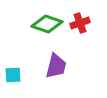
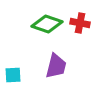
red cross: rotated 30 degrees clockwise
